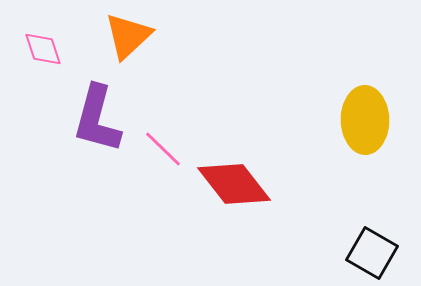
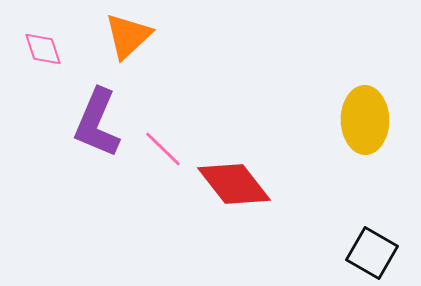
purple L-shape: moved 4 px down; rotated 8 degrees clockwise
